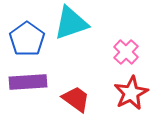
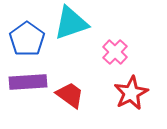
pink cross: moved 11 px left
red trapezoid: moved 6 px left, 4 px up
